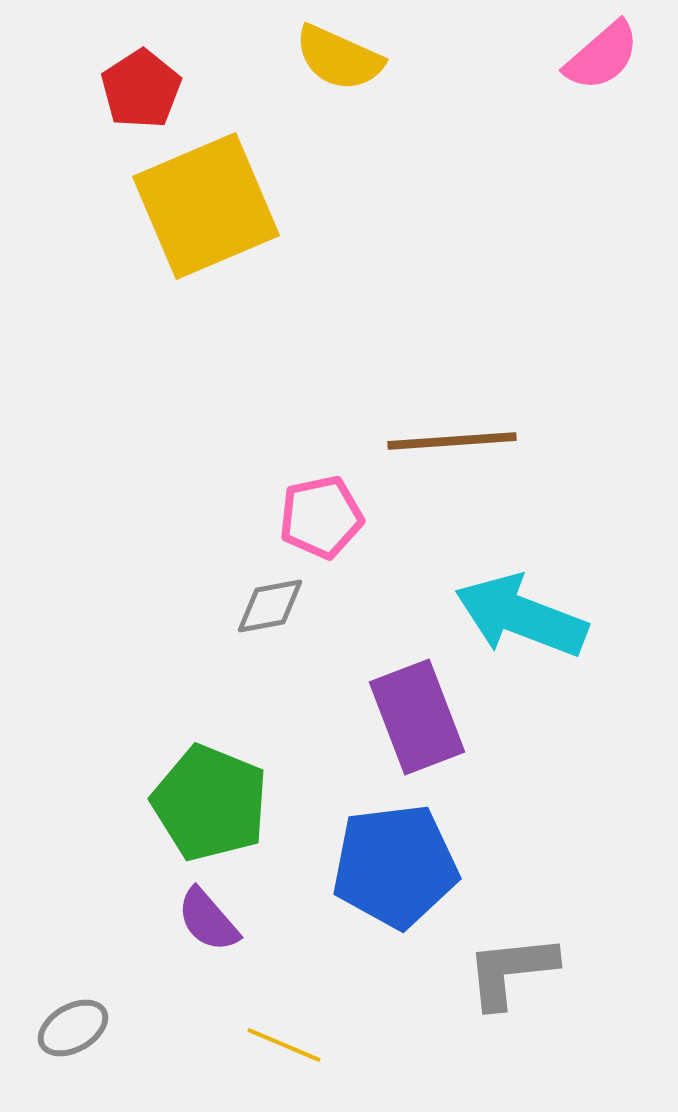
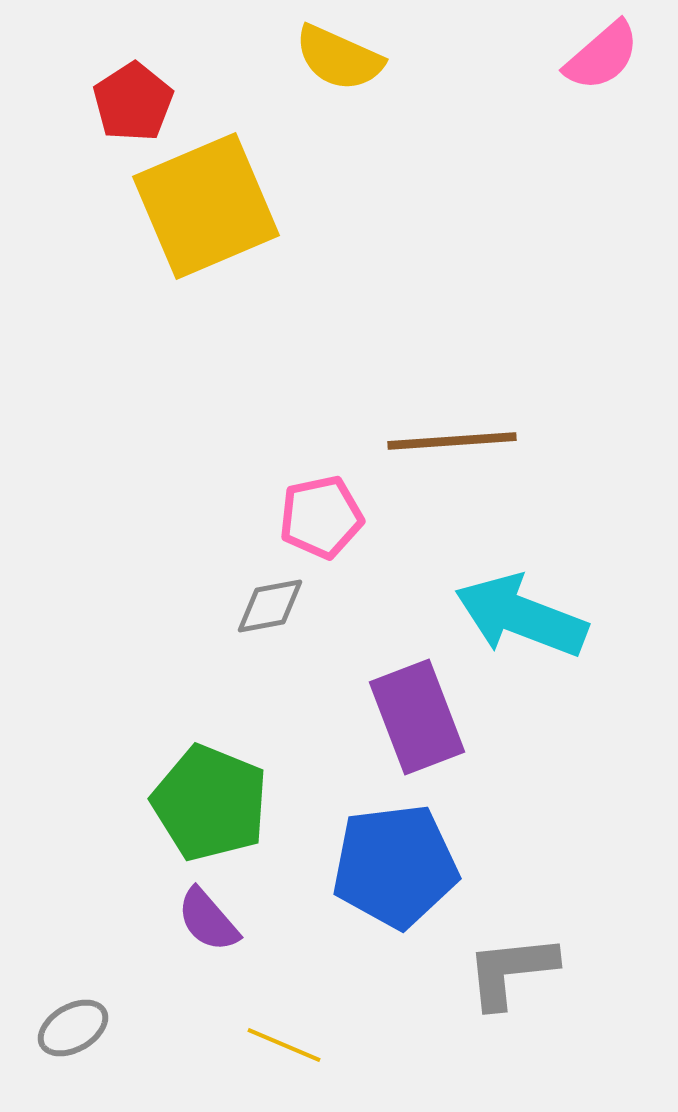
red pentagon: moved 8 px left, 13 px down
